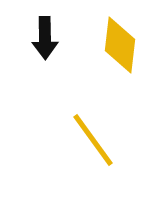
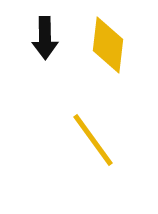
yellow diamond: moved 12 px left
